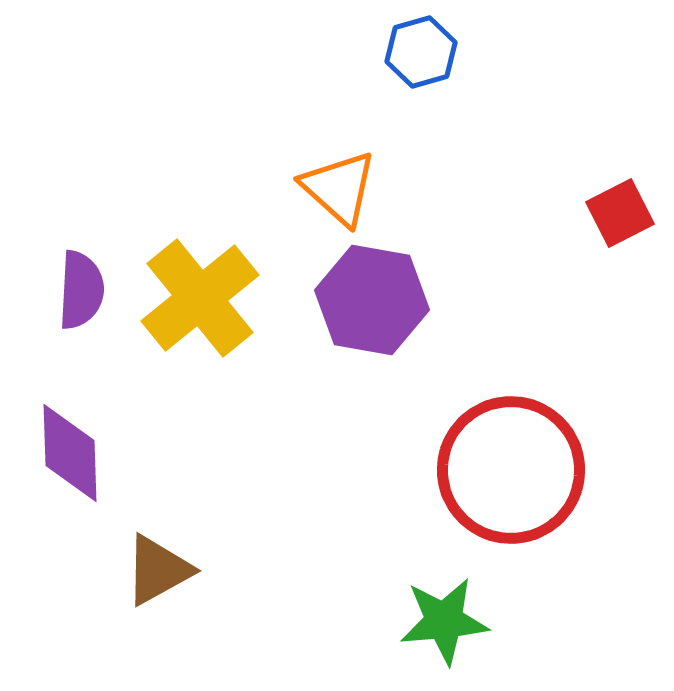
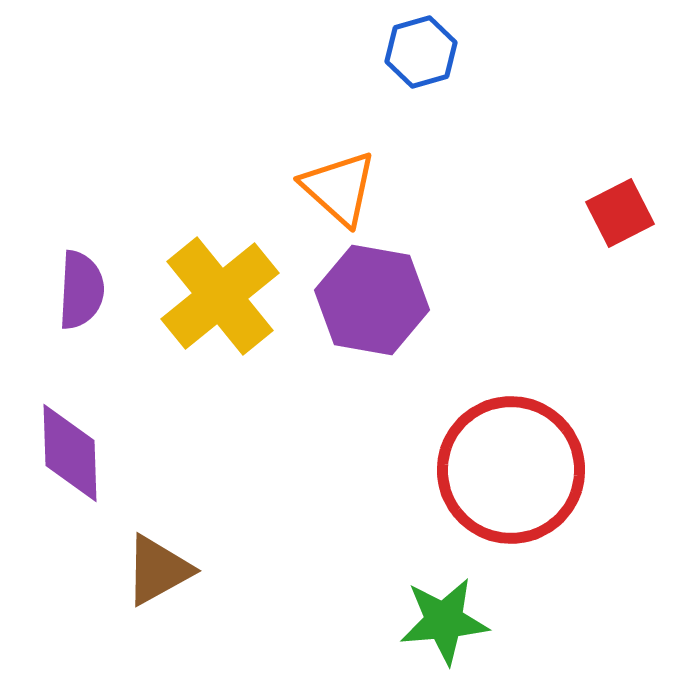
yellow cross: moved 20 px right, 2 px up
